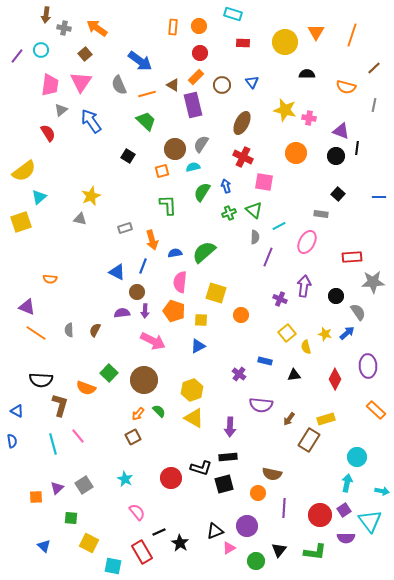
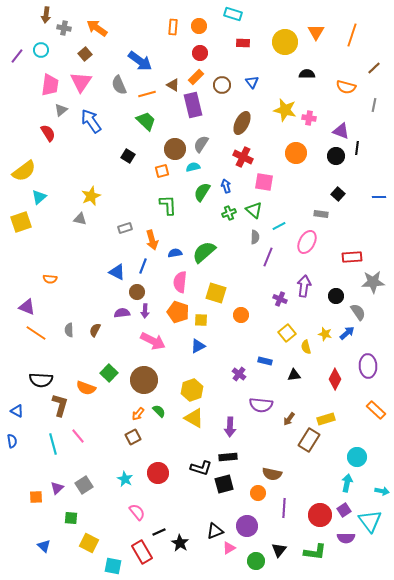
orange pentagon at (174, 311): moved 4 px right, 1 px down
red circle at (171, 478): moved 13 px left, 5 px up
